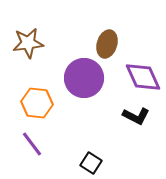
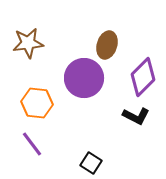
brown ellipse: moved 1 px down
purple diamond: rotated 69 degrees clockwise
